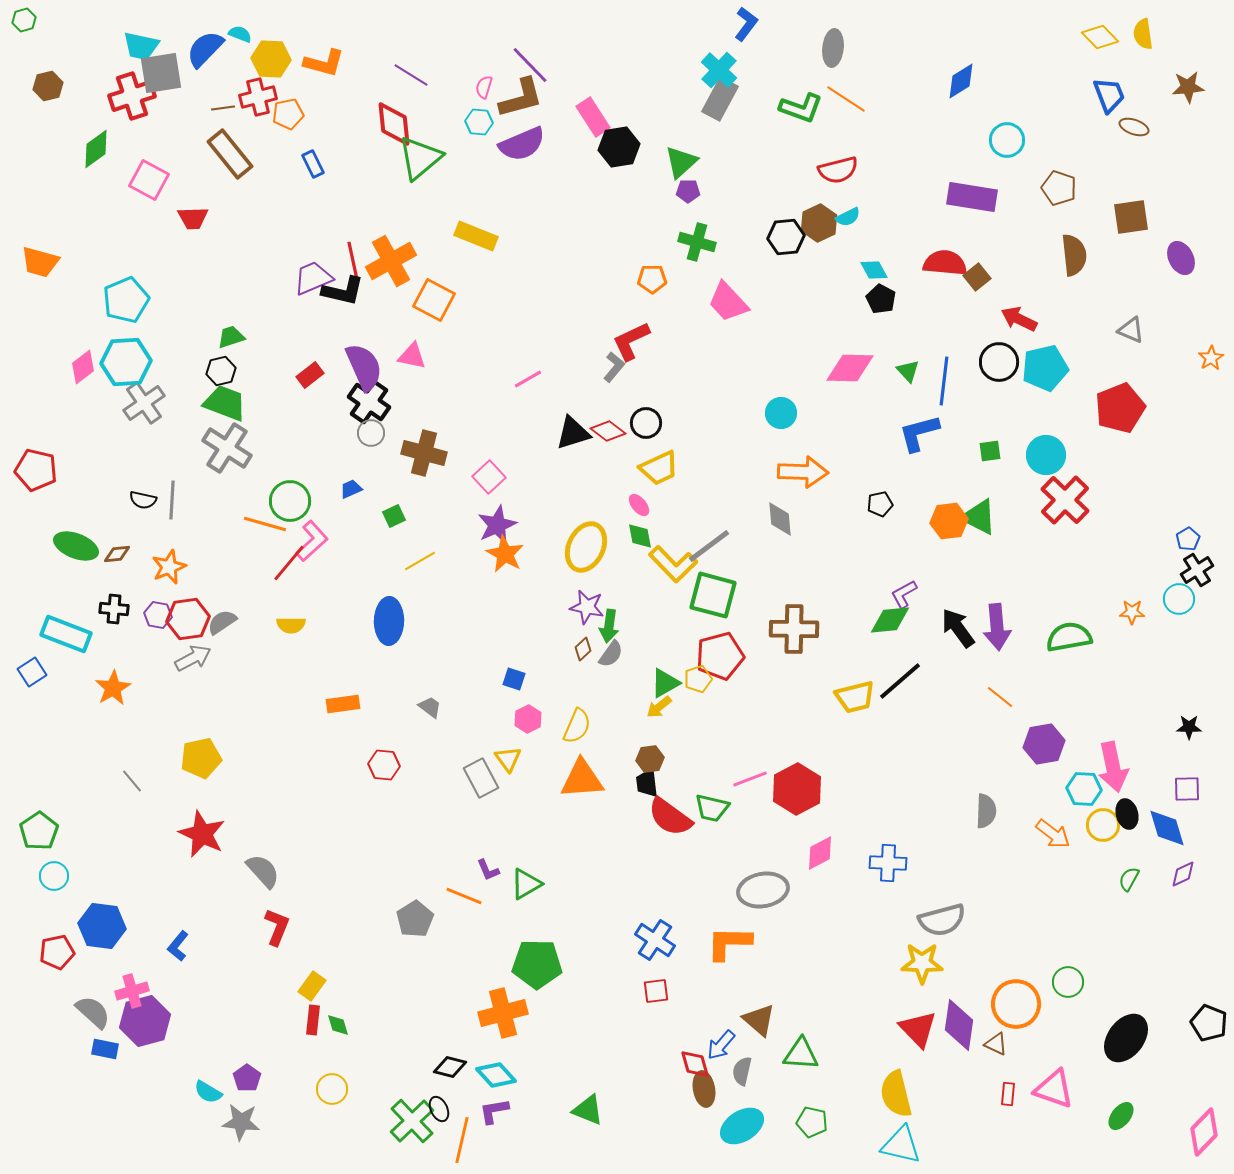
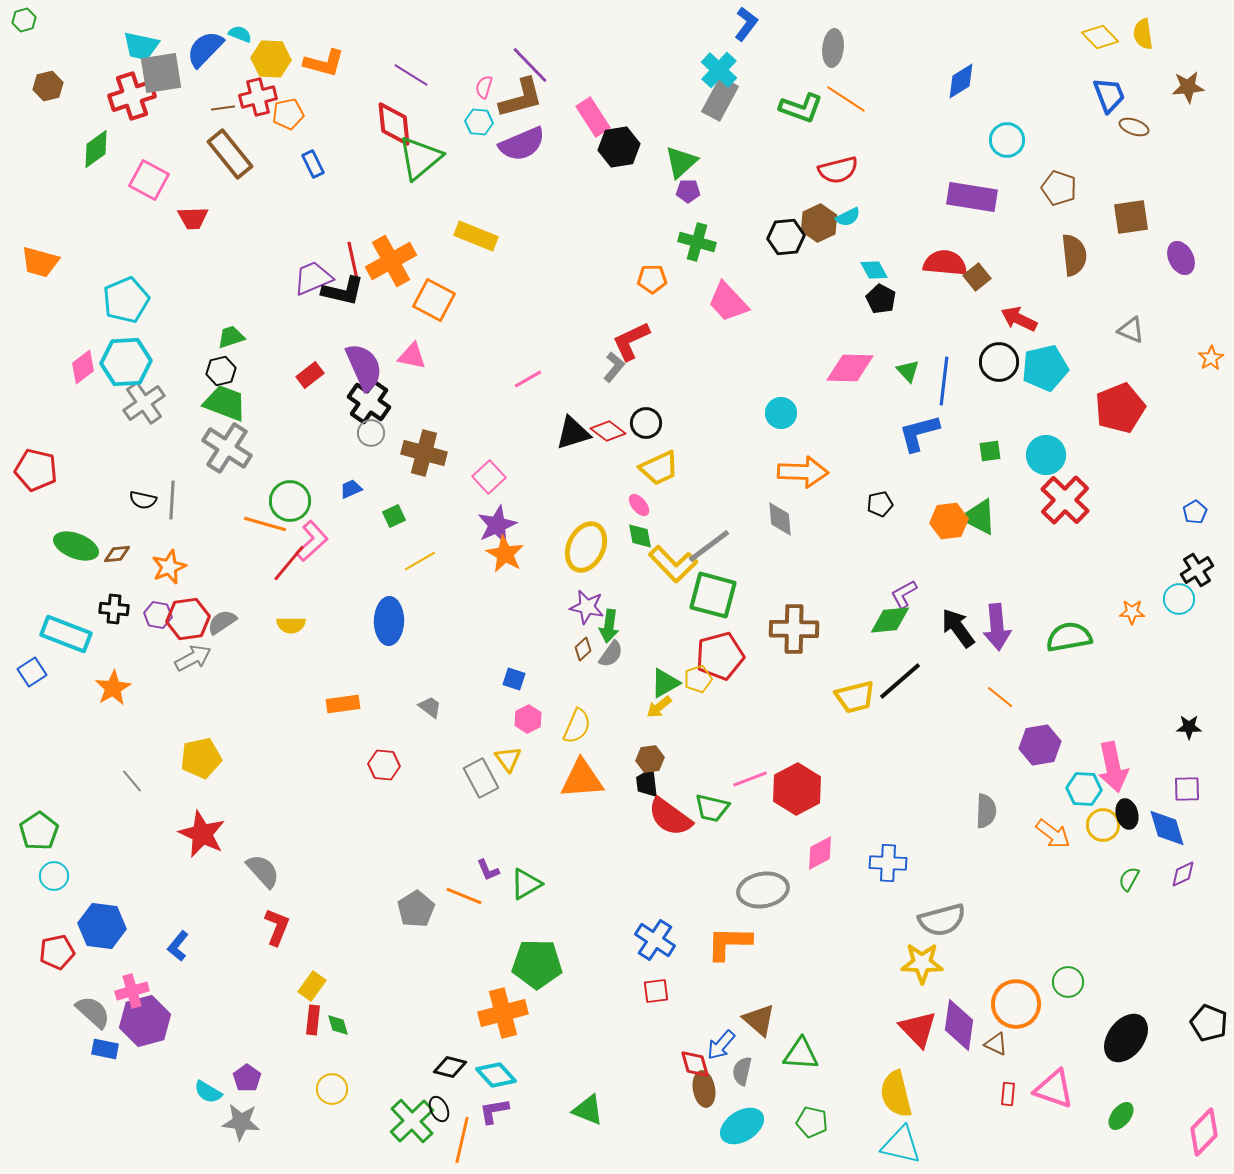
blue pentagon at (1188, 539): moved 7 px right, 27 px up
purple hexagon at (1044, 744): moved 4 px left, 1 px down
gray pentagon at (415, 919): moved 1 px right, 10 px up
